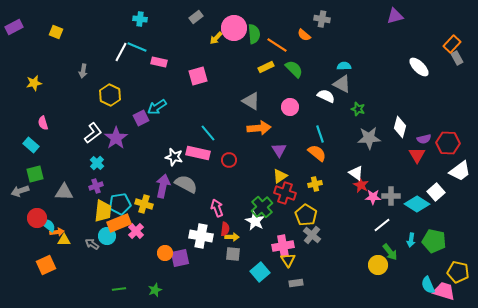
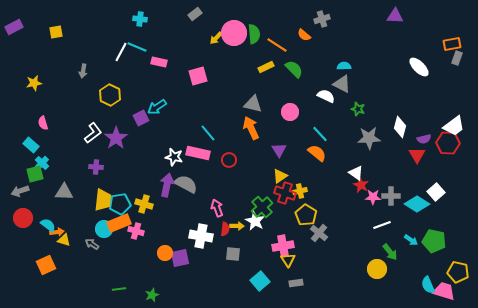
purple triangle at (395, 16): rotated 18 degrees clockwise
gray rectangle at (196, 17): moved 1 px left, 3 px up
gray cross at (322, 19): rotated 28 degrees counterclockwise
pink circle at (234, 28): moved 5 px down
yellow square at (56, 32): rotated 32 degrees counterclockwise
orange rectangle at (452, 44): rotated 36 degrees clockwise
gray rectangle at (457, 58): rotated 48 degrees clockwise
gray triangle at (251, 101): moved 2 px right, 3 px down; rotated 18 degrees counterclockwise
pink circle at (290, 107): moved 5 px down
orange arrow at (259, 128): moved 8 px left; rotated 110 degrees counterclockwise
cyan line at (320, 134): rotated 24 degrees counterclockwise
cyan cross at (97, 163): moved 55 px left
white trapezoid at (460, 171): moved 6 px left, 45 px up
yellow cross at (315, 184): moved 15 px left, 7 px down
purple cross at (96, 186): moved 19 px up; rotated 24 degrees clockwise
purple arrow at (163, 186): moved 4 px right, 1 px up
yellow trapezoid at (103, 211): moved 11 px up
red circle at (37, 218): moved 14 px left
white line at (382, 225): rotated 18 degrees clockwise
pink cross at (136, 231): rotated 28 degrees counterclockwise
gray cross at (312, 235): moved 7 px right, 2 px up
cyan circle at (107, 236): moved 3 px left, 7 px up
yellow arrow at (232, 237): moved 5 px right, 11 px up
yellow triangle at (64, 240): rotated 16 degrees clockwise
cyan arrow at (411, 240): rotated 64 degrees counterclockwise
yellow circle at (378, 265): moved 1 px left, 4 px down
cyan square at (260, 272): moved 9 px down
green star at (155, 290): moved 3 px left, 5 px down
